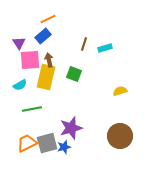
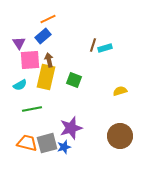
brown line: moved 9 px right, 1 px down
green square: moved 6 px down
orange trapezoid: rotated 40 degrees clockwise
